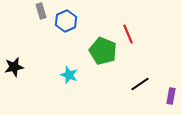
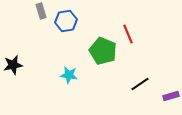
blue hexagon: rotated 15 degrees clockwise
black star: moved 1 px left, 2 px up
cyan star: rotated 12 degrees counterclockwise
purple rectangle: rotated 63 degrees clockwise
